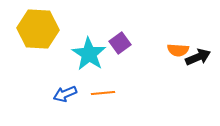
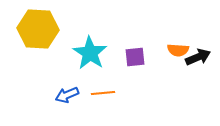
purple square: moved 15 px right, 14 px down; rotated 30 degrees clockwise
cyan star: moved 1 px right, 1 px up
blue arrow: moved 2 px right, 1 px down
